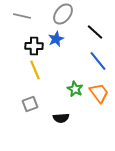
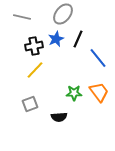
gray line: moved 1 px down
black line: moved 17 px left, 7 px down; rotated 72 degrees clockwise
black cross: rotated 12 degrees counterclockwise
blue line: moved 3 px up
yellow line: rotated 66 degrees clockwise
green star: moved 1 px left, 4 px down; rotated 28 degrees counterclockwise
orange trapezoid: moved 1 px up
black semicircle: moved 2 px left, 1 px up
